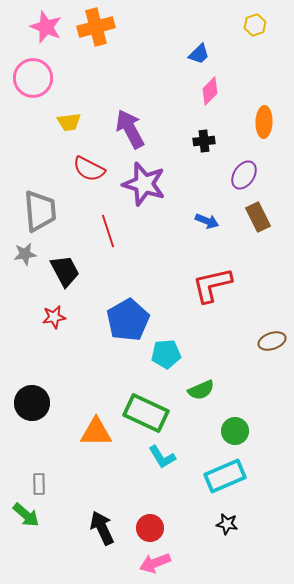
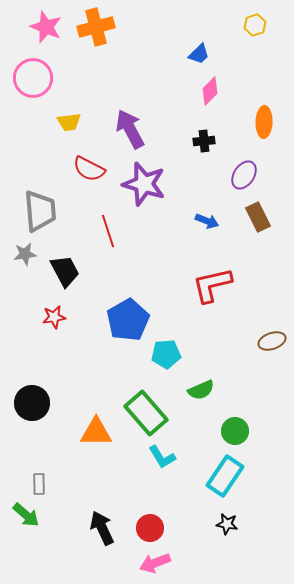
green rectangle: rotated 24 degrees clockwise
cyan rectangle: rotated 33 degrees counterclockwise
